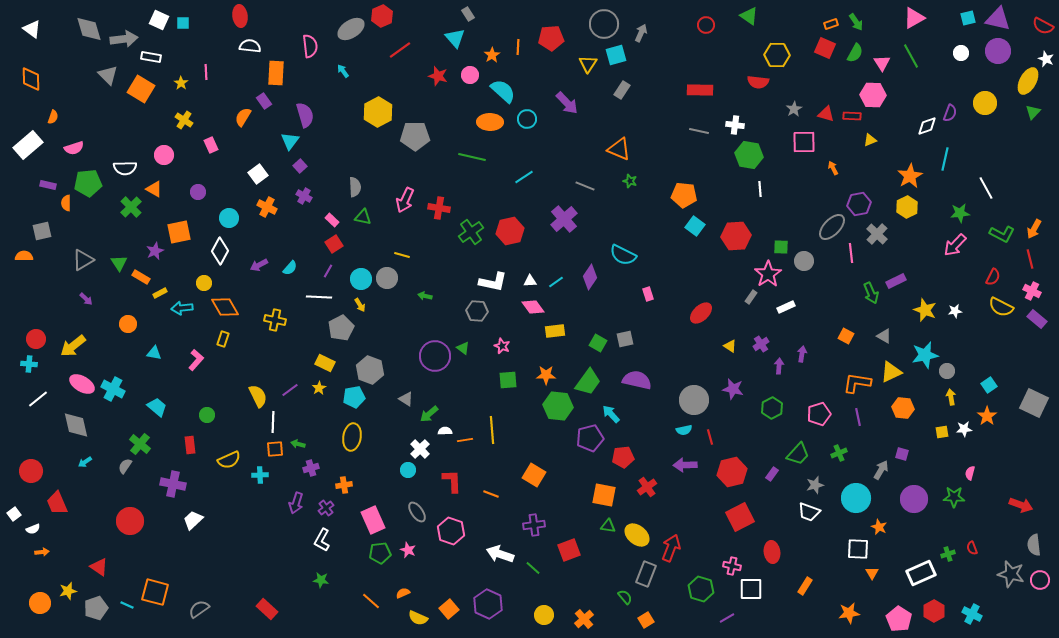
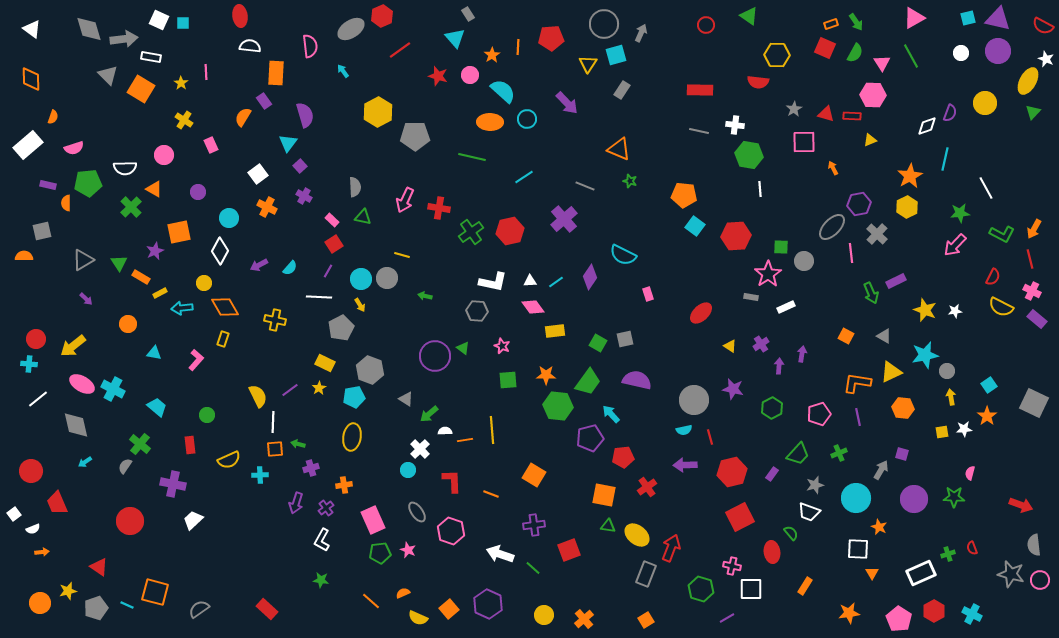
cyan triangle at (290, 141): moved 2 px left, 2 px down
gray rectangle at (751, 297): rotated 64 degrees clockwise
green semicircle at (625, 597): moved 166 px right, 64 px up
